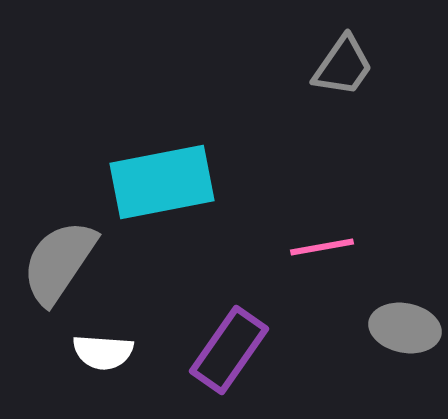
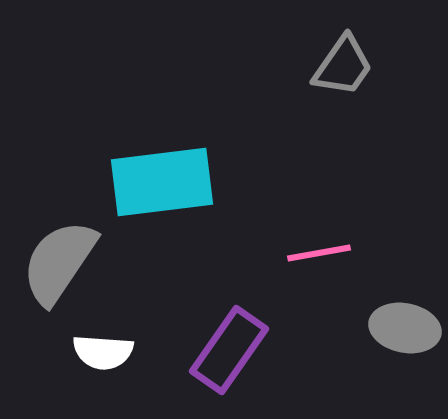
cyan rectangle: rotated 4 degrees clockwise
pink line: moved 3 px left, 6 px down
